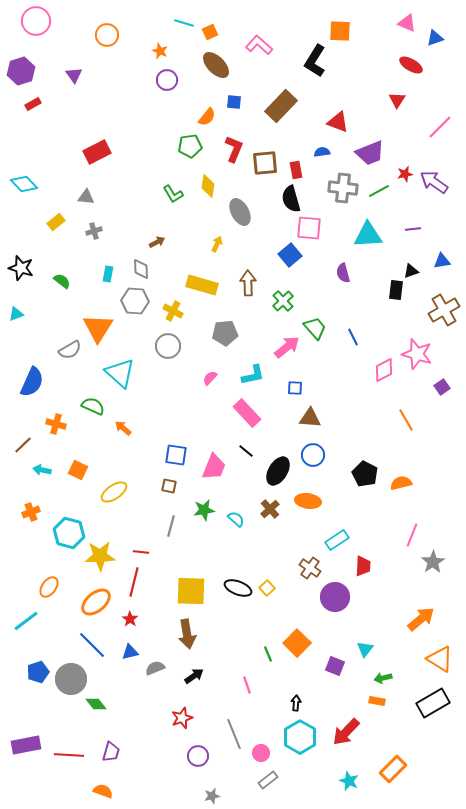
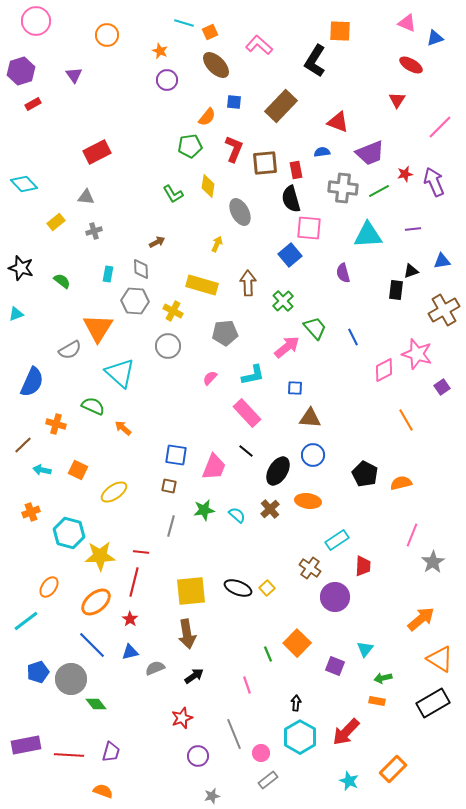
purple arrow at (434, 182): rotated 32 degrees clockwise
cyan semicircle at (236, 519): moved 1 px right, 4 px up
yellow square at (191, 591): rotated 8 degrees counterclockwise
